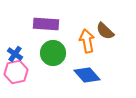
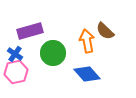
purple rectangle: moved 16 px left, 7 px down; rotated 20 degrees counterclockwise
blue diamond: moved 1 px up
